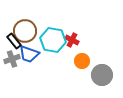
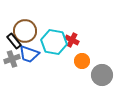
cyan hexagon: moved 1 px right, 2 px down
